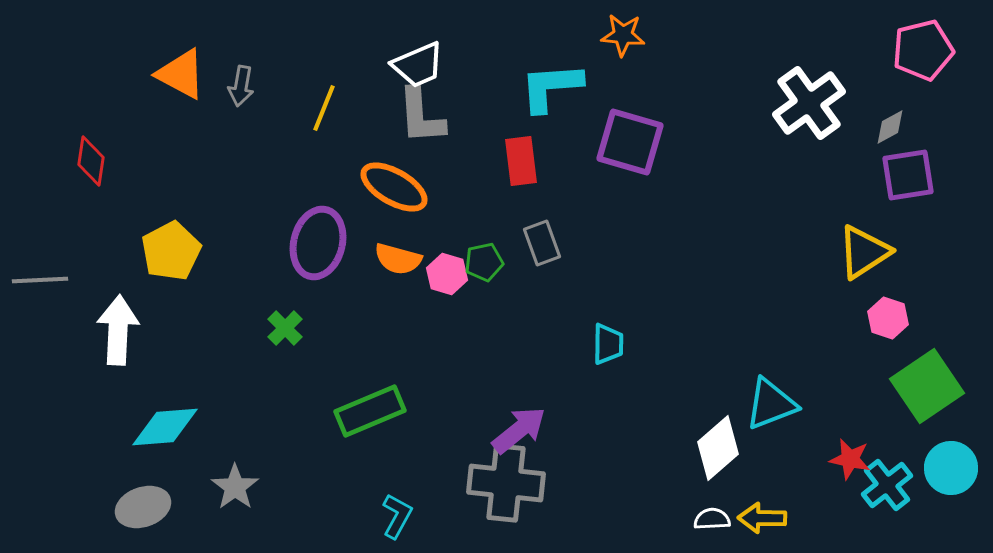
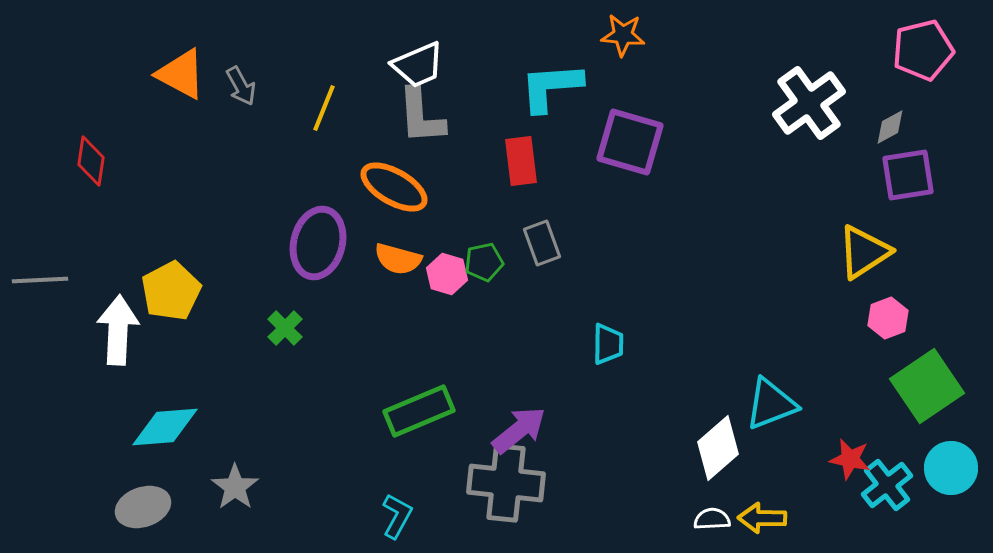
gray arrow at (241, 86): rotated 39 degrees counterclockwise
yellow pentagon at (171, 251): moved 40 px down
pink hexagon at (888, 318): rotated 21 degrees clockwise
green rectangle at (370, 411): moved 49 px right
